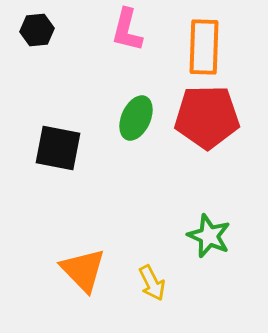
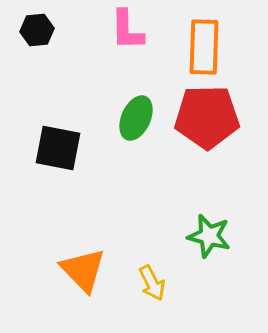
pink L-shape: rotated 15 degrees counterclockwise
green star: rotated 9 degrees counterclockwise
